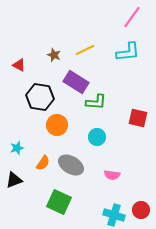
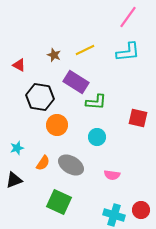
pink line: moved 4 px left
